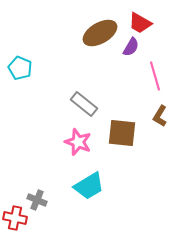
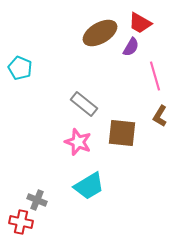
red cross: moved 6 px right, 4 px down
